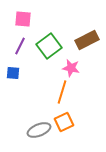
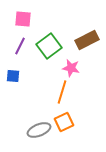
blue square: moved 3 px down
